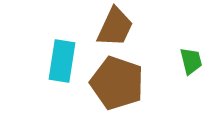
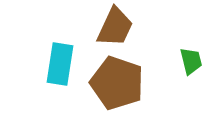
cyan rectangle: moved 2 px left, 3 px down
